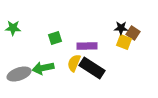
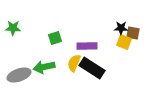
brown square: rotated 24 degrees counterclockwise
green arrow: moved 1 px right, 1 px up
gray ellipse: moved 1 px down
